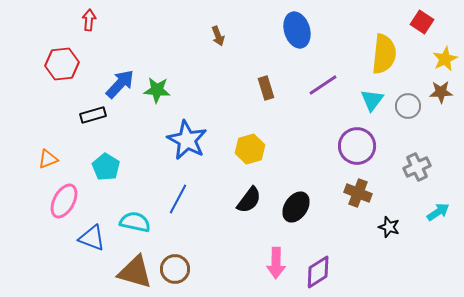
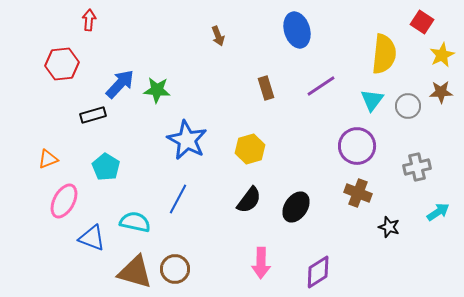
yellow star: moved 3 px left, 4 px up
purple line: moved 2 px left, 1 px down
gray cross: rotated 12 degrees clockwise
pink arrow: moved 15 px left
